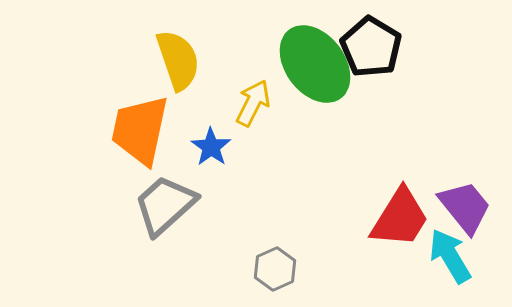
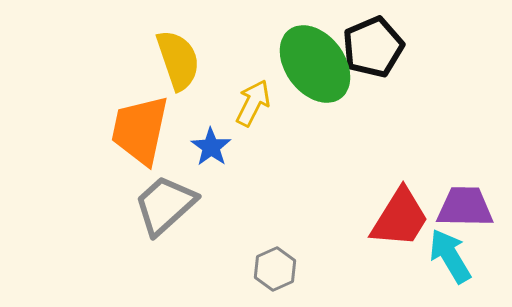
black pentagon: moved 2 px right; rotated 18 degrees clockwise
purple trapezoid: rotated 50 degrees counterclockwise
